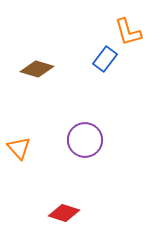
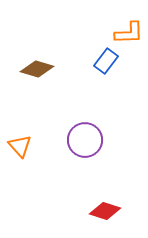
orange L-shape: moved 1 px right, 1 px down; rotated 76 degrees counterclockwise
blue rectangle: moved 1 px right, 2 px down
orange triangle: moved 1 px right, 2 px up
red diamond: moved 41 px right, 2 px up
